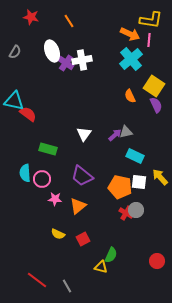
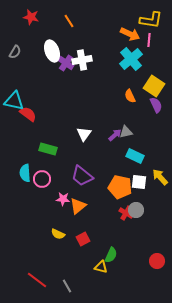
pink star: moved 8 px right
